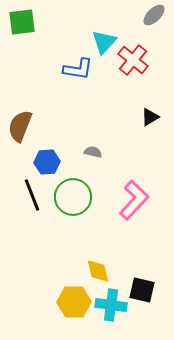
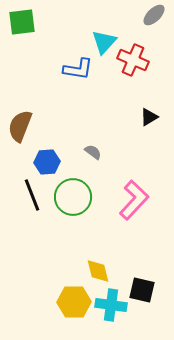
red cross: rotated 16 degrees counterclockwise
black triangle: moved 1 px left
gray semicircle: rotated 24 degrees clockwise
